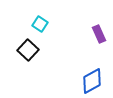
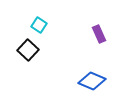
cyan square: moved 1 px left, 1 px down
blue diamond: rotated 52 degrees clockwise
